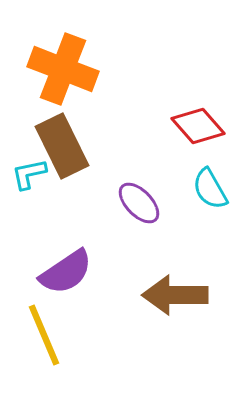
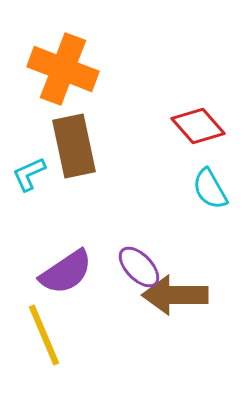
brown rectangle: moved 12 px right; rotated 14 degrees clockwise
cyan L-shape: rotated 12 degrees counterclockwise
purple ellipse: moved 64 px down
